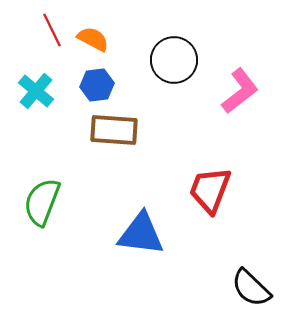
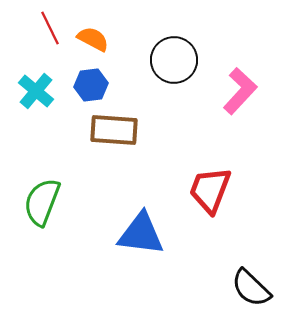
red line: moved 2 px left, 2 px up
blue hexagon: moved 6 px left
pink L-shape: rotated 9 degrees counterclockwise
